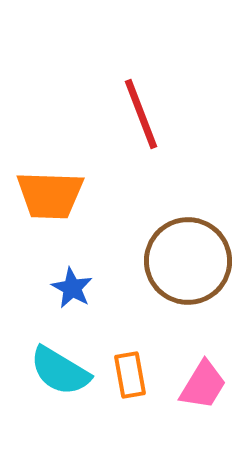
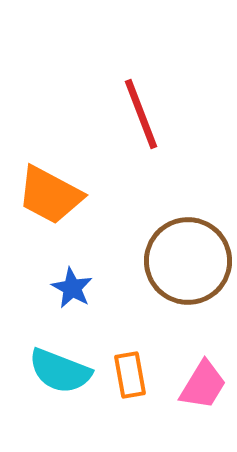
orange trapezoid: rotated 26 degrees clockwise
cyan semicircle: rotated 10 degrees counterclockwise
